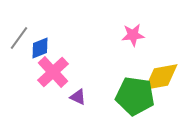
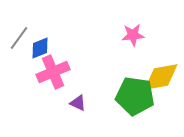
pink cross: rotated 20 degrees clockwise
purple triangle: moved 6 px down
